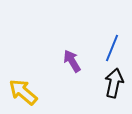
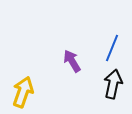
black arrow: moved 1 px left, 1 px down
yellow arrow: rotated 68 degrees clockwise
